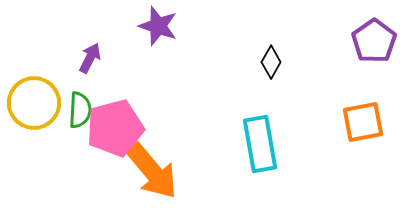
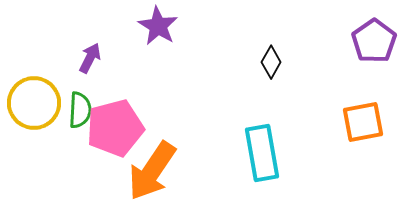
purple star: rotated 12 degrees clockwise
cyan rectangle: moved 2 px right, 9 px down
orange arrow: rotated 74 degrees clockwise
